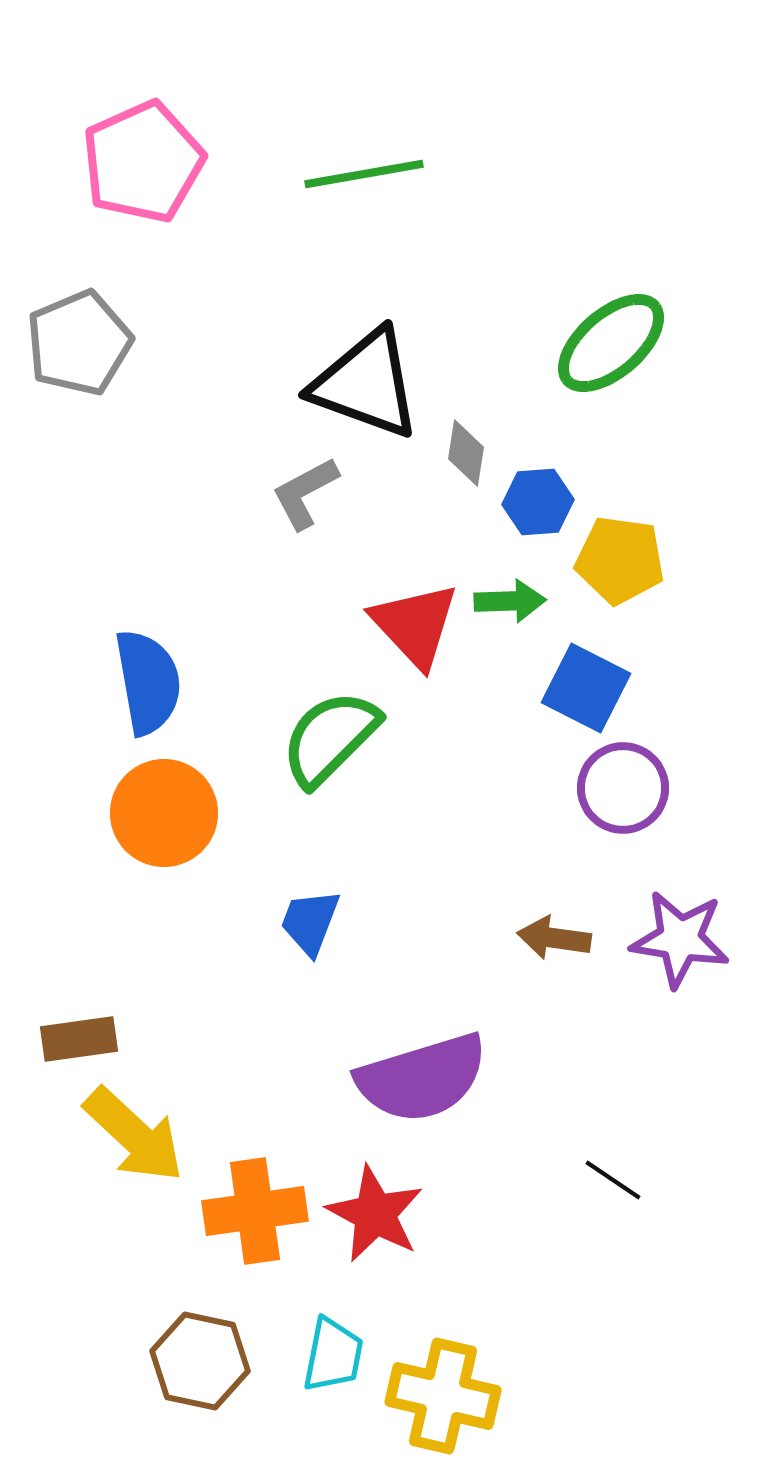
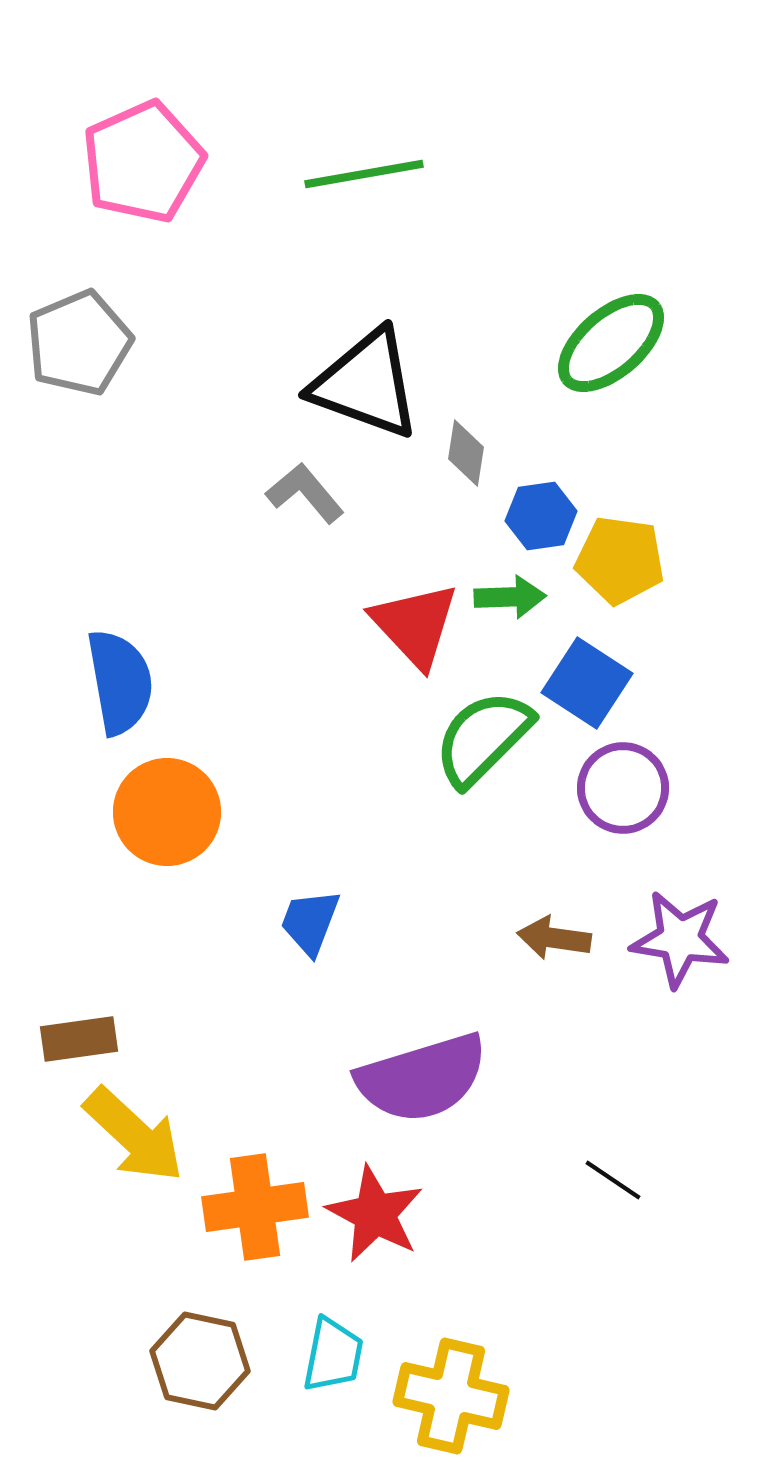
gray L-shape: rotated 78 degrees clockwise
blue hexagon: moved 3 px right, 14 px down; rotated 4 degrees counterclockwise
green arrow: moved 4 px up
blue semicircle: moved 28 px left
blue square: moved 1 px right, 5 px up; rotated 6 degrees clockwise
green semicircle: moved 153 px right
orange circle: moved 3 px right, 1 px up
orange cross: moved 4 px up
yellow cross: moved 8 px right
